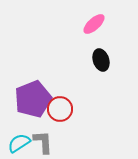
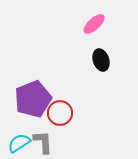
red circle: moved 4 px down
